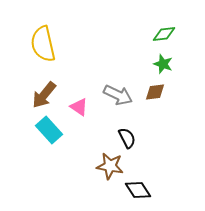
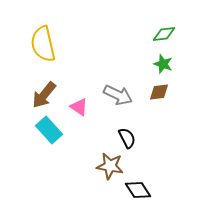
brown diamond: moved 4 px right
